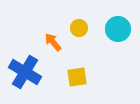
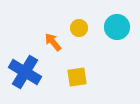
cyan circle: moved 1 px left, 2 px up
